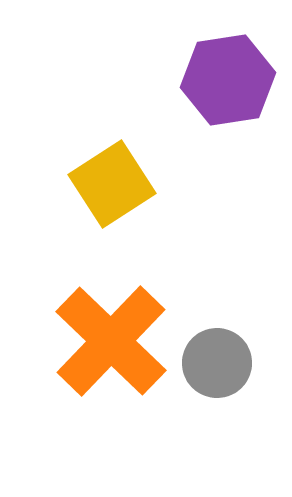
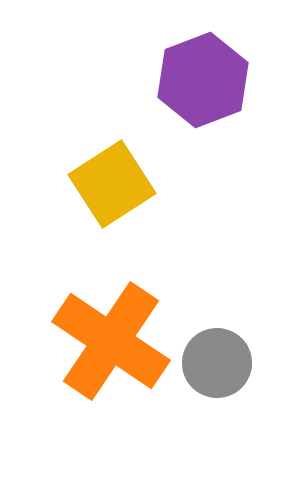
purple hexagon: moved 25 px left; rotated 12 degrees counterclockwise
orange cross: rotated 10 degrees counterclockwise
